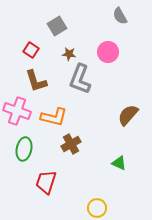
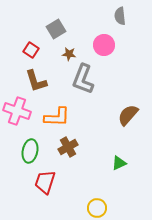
gray semicircle: rotated 24 degrees clockwise
gray square: moved 1 px left, 3 px down
pink circle: moved 4 px left, 7 px up
gray L-shape: moved 3 px right
orange L-shape: moved 3 px right; rotated 12 degrees counterclockwise
brown cross: moved 3 px left, 3 px down
green ellipse: moved 6 px right, 2 px down
green triangle: rotated 49 degrees counterclockwise
red trapezoid: moved 1 px left
